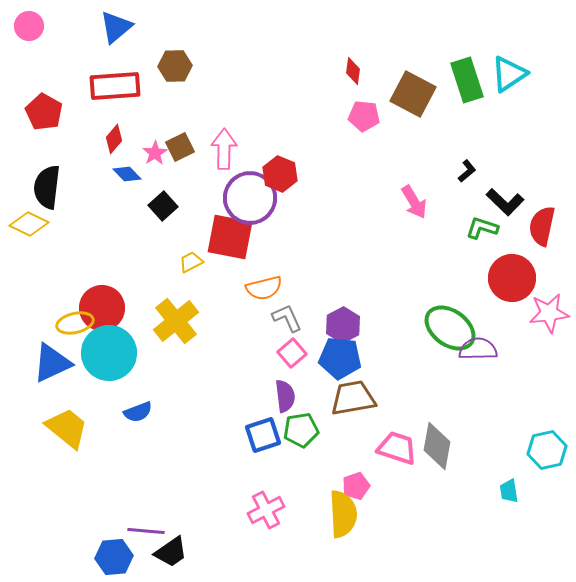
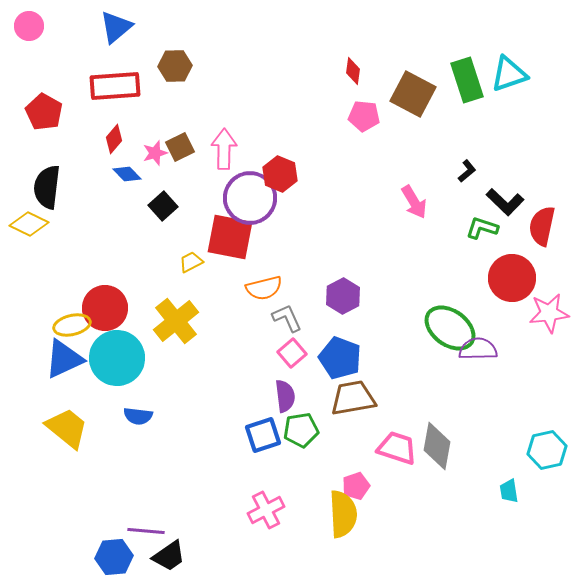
cyan triangle at (509, 74): rotated 15 degrees clockwise
pink star at (155, 153): rotated 15 degrees clockwise
red circle at (102, 308): moved 3 px right
yellow ellipse at (75, 323): moved 3 px left, 2 px down
purple hexagon at (343, 325): moved 29 px up
cyan circle at (109, 353): moved 8 px right, 5 px down
blue pentagon at (340, 358): rotated 15 degrees clockwise
blue triangle at (52, 363): moved 12 px right, 4 px up
blue semicircle at (138, 412): moved 4 px down; rotated 28 degrees clockwise
black trapezoid at (171, 552): moved 2 px left, 4 px down
